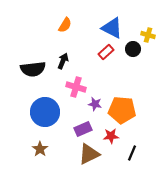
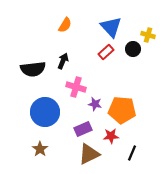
blue triangle: moved 1 px left, 1 px up; rotated 20 degrees clockwise
